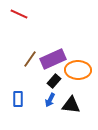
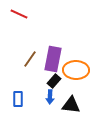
purple rectangle: rotated 55 degrees counterclockwise
orange ellipse: moved 2 px left
blue arrow: moved 3 px up; rotated 24 degrees counterclockwise
